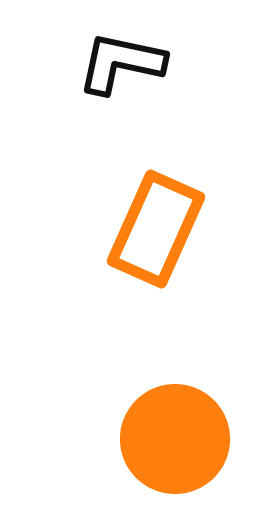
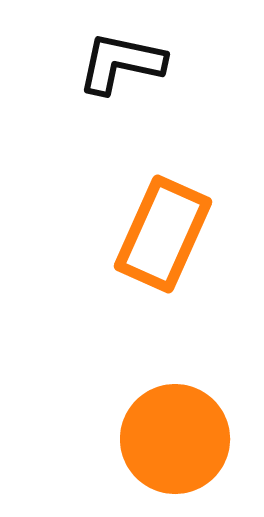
orange rectangle: moved 7 px right, 5 px down
